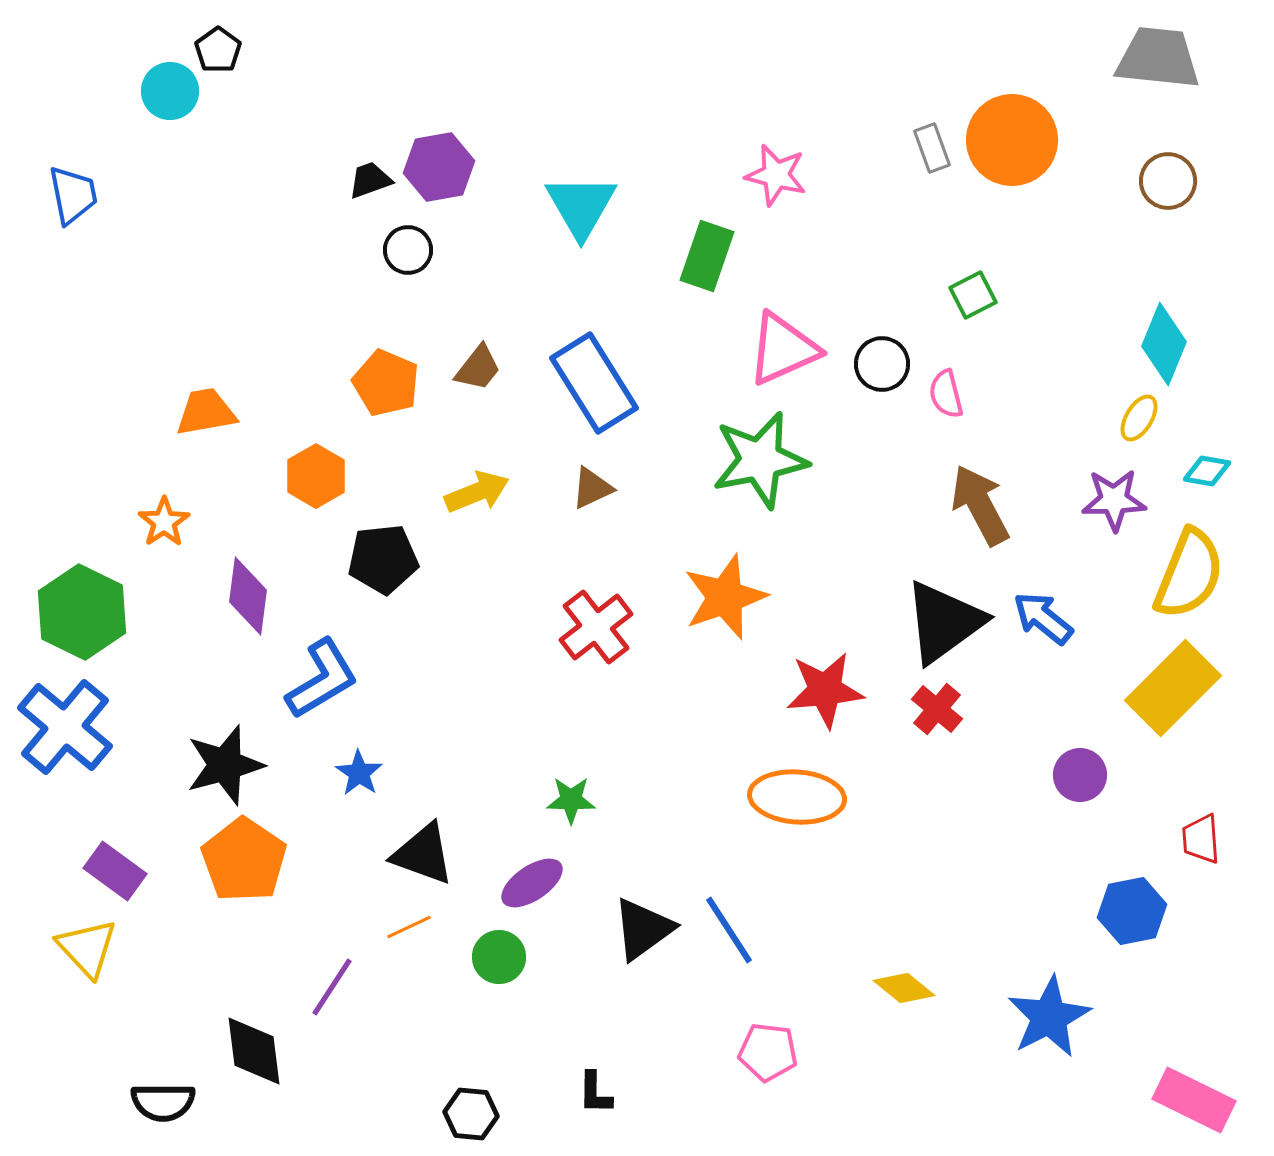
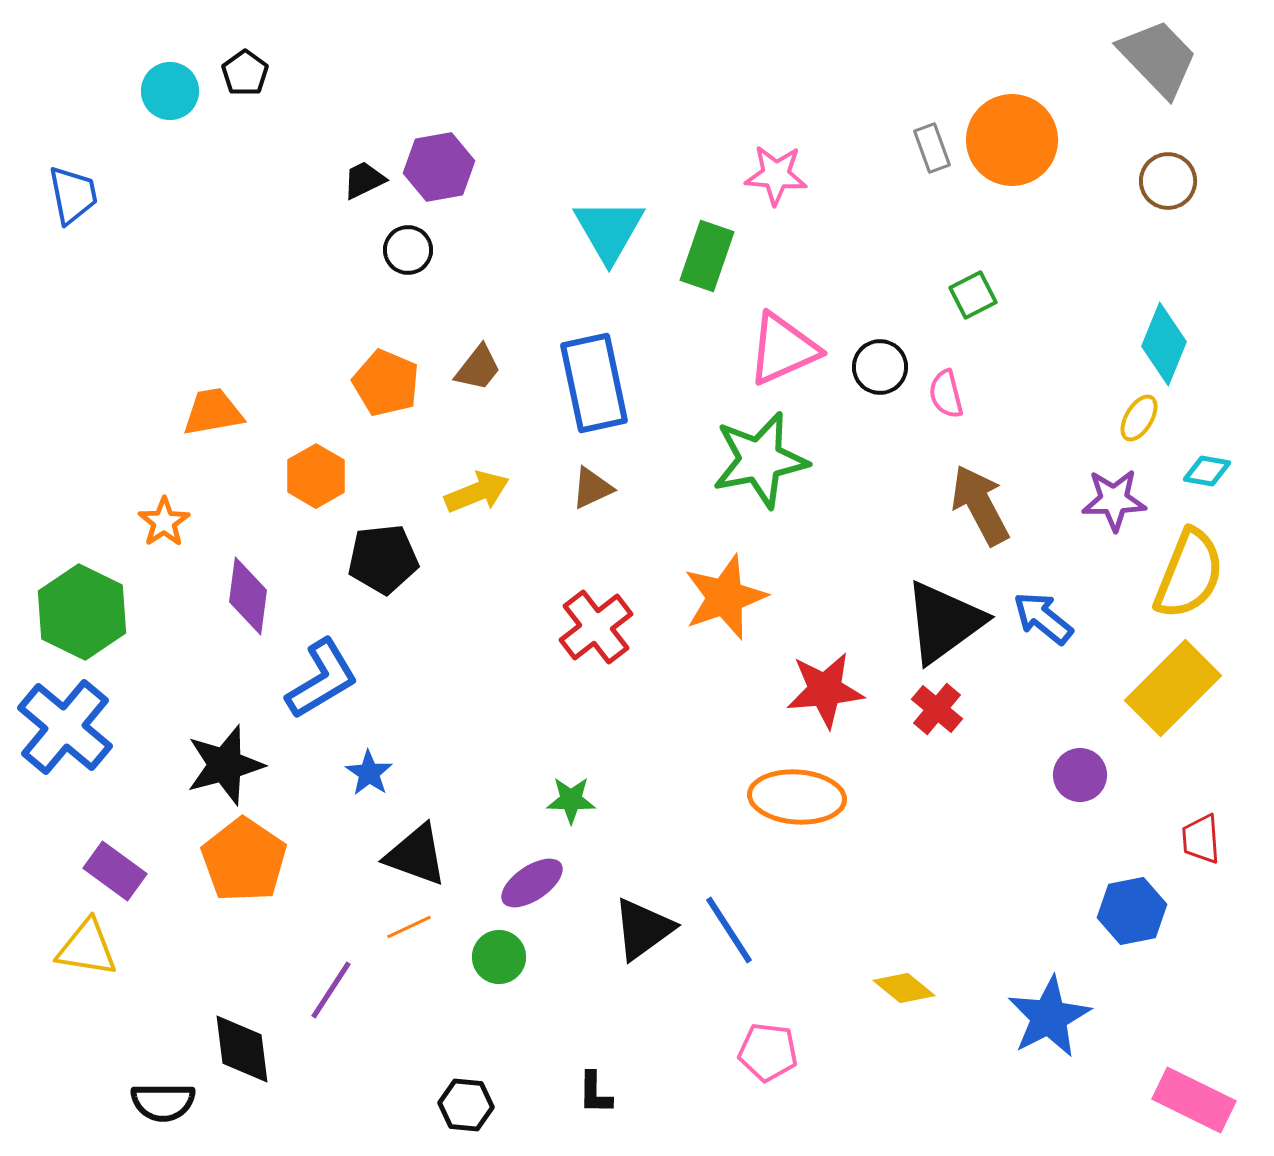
black pentagon at (218, 50): moved 27 px right, 23 px down
gray trapezoid at (1158, 58): rotated 40 degrees clockwise
pink star at (776, 175): rotated 10 degrees counterclockwise
black trapezoid at (370, 180): moved 6 px left; rotated 6 degrees counterclockwise
cyan triangle at (581, 206): moved 28 px right, 24 px down
black circle at (882, 364): moved 2 px left, 3 px down
blue rectangle at (594, 383): rotated 20 degrees clockwise
orange trapezoid at (206, 412): moved 7 px right
blue star at (359, 773): moved 10 px right
black triangle at (423, 854): moved 7 px left, 1 px down
yellow triangle at (87, 948): rotated 38 degrees counterclockwise
purple line at (332, 987): moved 1 px left, 3 px down
black diamond at (254, 1051): moved 12 px left, 2 px up
black hexagon at (471, 1114): moved 5 px left, 9 px up
